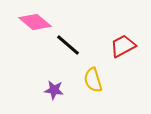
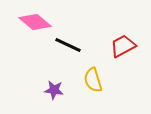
black line: rotated 16 degrees counterclockwise
